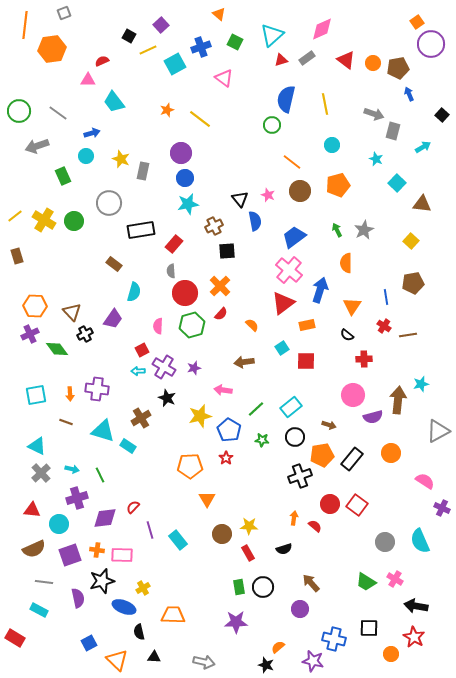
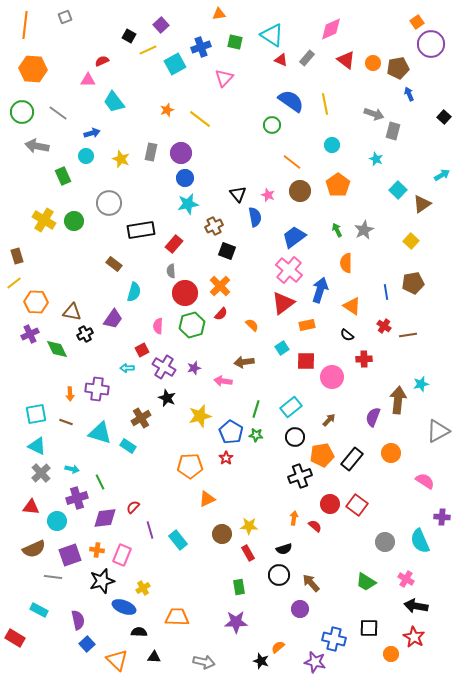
gray square at (64, 13): moved 1 px right, 4 px down
orange triangle at (219, 14): rotated 48 degrees counterclockwise
pink diamond at (322, 29): moved 9 px right
cyan triangle at (272, 35): rotated 45 degrees counterclockwise
green square at (235, 42): rotated 14 degrees counterclockwise
orange hexagon at (52, 49): moved 19 px left, 20 px down; rotated 12 degrees clockwise
gray rectangle at (307, 58): rotated 14 degrees counterclockwise
red triangle at (281, 60): rotated 40 degrees clockwise
pink triangle at (224, 78): rotated 36 degrees clockwise
blue semicircle at (286, 99): moved 5 px right, 2 px down; rotated 112 degrees clockwise
green circle at (19, 111): moved 3 px right, 1 px down
black square at (442, 115): moved 2 px right, 2 px down
gray arrow at (37, 146): rotated 30 degrees clockwise
cyan arrow at (423, 147): moved 19 px right, 28 px down
gray rectangle at (143, 171): moved 8 px right, 19 px up
cyan square at (397, 183): moved 1 px right, 7 px down
orange pentagon at (338, 185): rotated 20 degrees counterclockwise
black triangle at (240, 199): moved 2 px left, 5 px up
brown triangle at (422, 204): rotated 42 degrees counterclockwise
yellow line at (15, 216): moved 1 px left, 67 px down
blue semicircle at (255, 221): moved 4 px up
black square at (227, 251): rotated 24 degrees clockwise
blue line at (386, 297): moved 5 px up
orange hexagon at (35, 306): moved 1 px right, 4 px up
orange triangle at (352, 306): rotated 30 degrees counterclockwise
brown triangle at (72, 312): rotated 36 degrees counterclockwise
green diamond at (57, 349): rotated 10 degrees clockwise
cyan arrow at (138, 371): moved 11 px left, 3 px up
pink arrow at (223, 390): moved 9 px up
cyan square at (36, 395): moved 19 px down
pink circle at (353, 395): moved 21 px left, 18 px up
green line at (256, 409): rotated 30 degrees counterclockwise
purple semicircle at (373, 417): rotated 126 degrees clockwise
brown arrow at (329, 425): moved 5 px up; rotated 64 degrees counterclockwise
blue pentagon at (229, 430): moved 2 px right, 2 px down
cyan triangle at (103, 431): moved 3 px left, 2 px down
green star at (262, 440): moved 6 px left, 5 px up
green line at (100, 475): moved 7 px down
orange triangle at (207, 499): rotated 36 degrees clockwise
purple cross at (442, 508): moved 9 px down; rotated 21 degrees counterclockwise
red triangle at (32, 510): moved 1 px left, 3 px up
cyan circle at (59, 524): moved 2 px left, 3 px up
pink rectangle at (122, 555): rotated 70 degrees counterclockwise
pink cross at (395, 579): moved 11 px right
gray line at (44, 582): moved 9 px right, 5 px up
black circle at (263, 587): moved 16 px right, 12 px up
purple semicircle at (78, 598): moved 22 px down
orange trapezoid at (173, 615): moved 4 px right, 2 px down
black semicircle at (139, 632): rotated 105 degrees clockwise
blue square at (89, 643): moved 2 px left, 1 px down; rotated 14 degrees counterclockwise
purple star at (313, 661): moved 2 px right, 1 px down
black star at (266, 665): moved 5 px left, 4 px up
